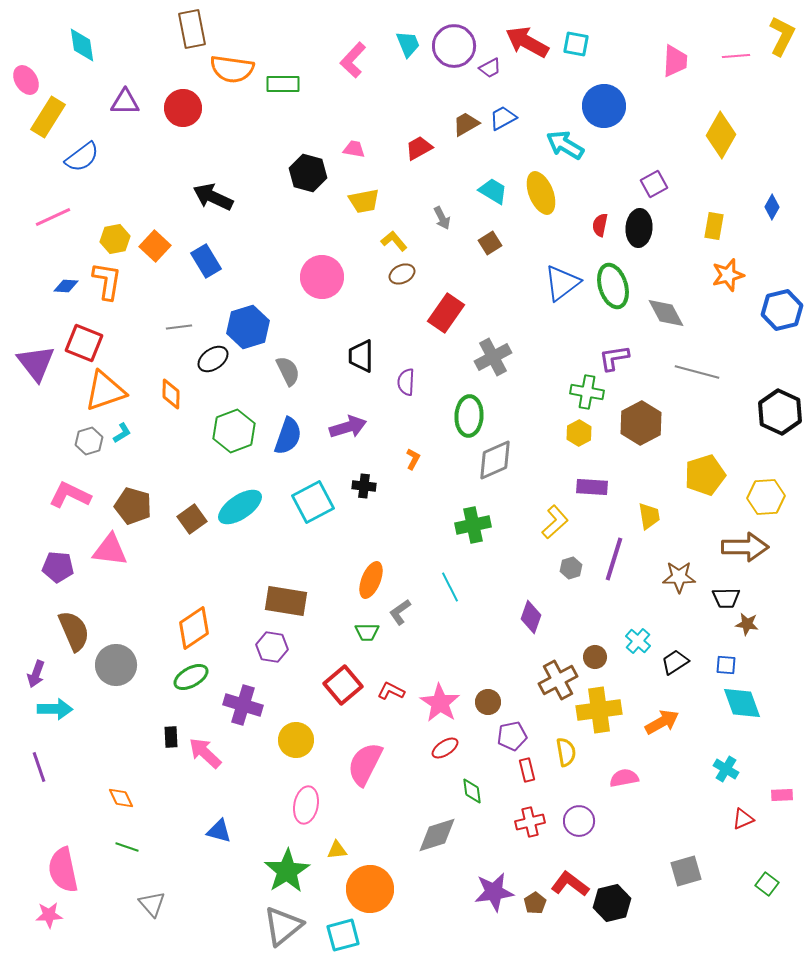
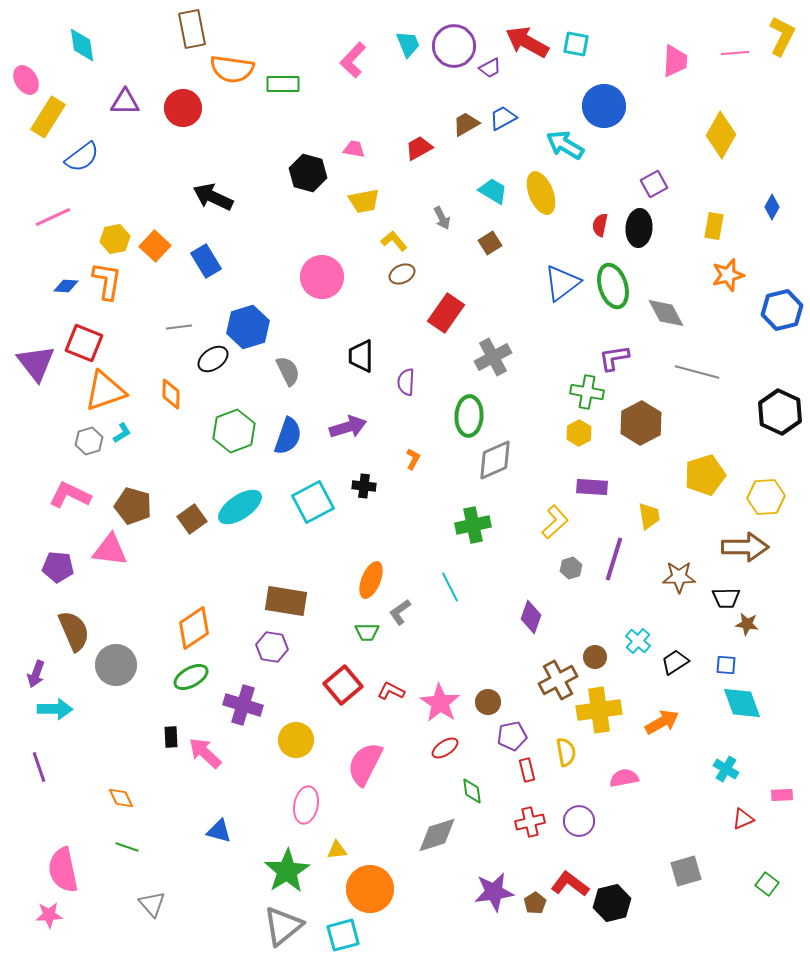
pink line at (736, 56): moved 1 px left, 3 px up
